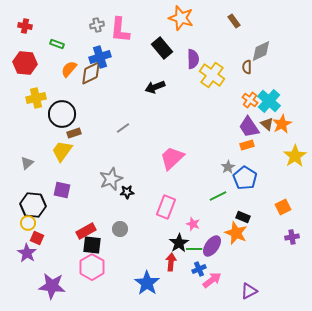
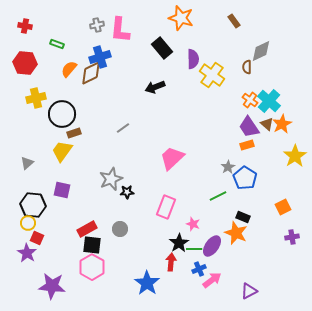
red rectangle at (86, 231): moved 1 px right, 2 px up
